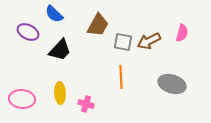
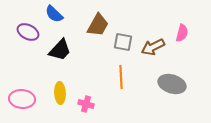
brown arrow: moved 4 px right, 6 px down
